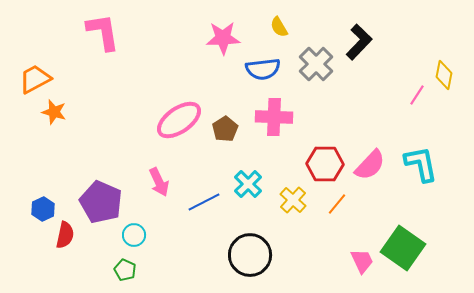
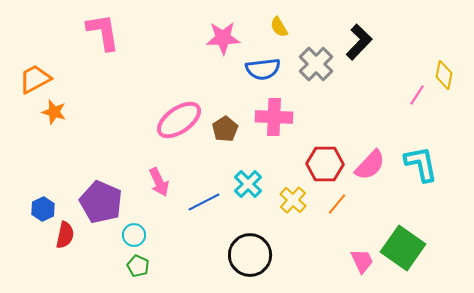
green pentagon: moved 13 px right, 4 px up
